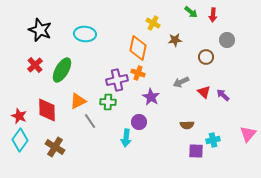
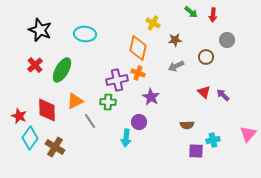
gray arrow: moved 5 px left, 16 px up
orange triangle: moved 3 px left
cyan diamond: moved 10 px right, 2 px up
